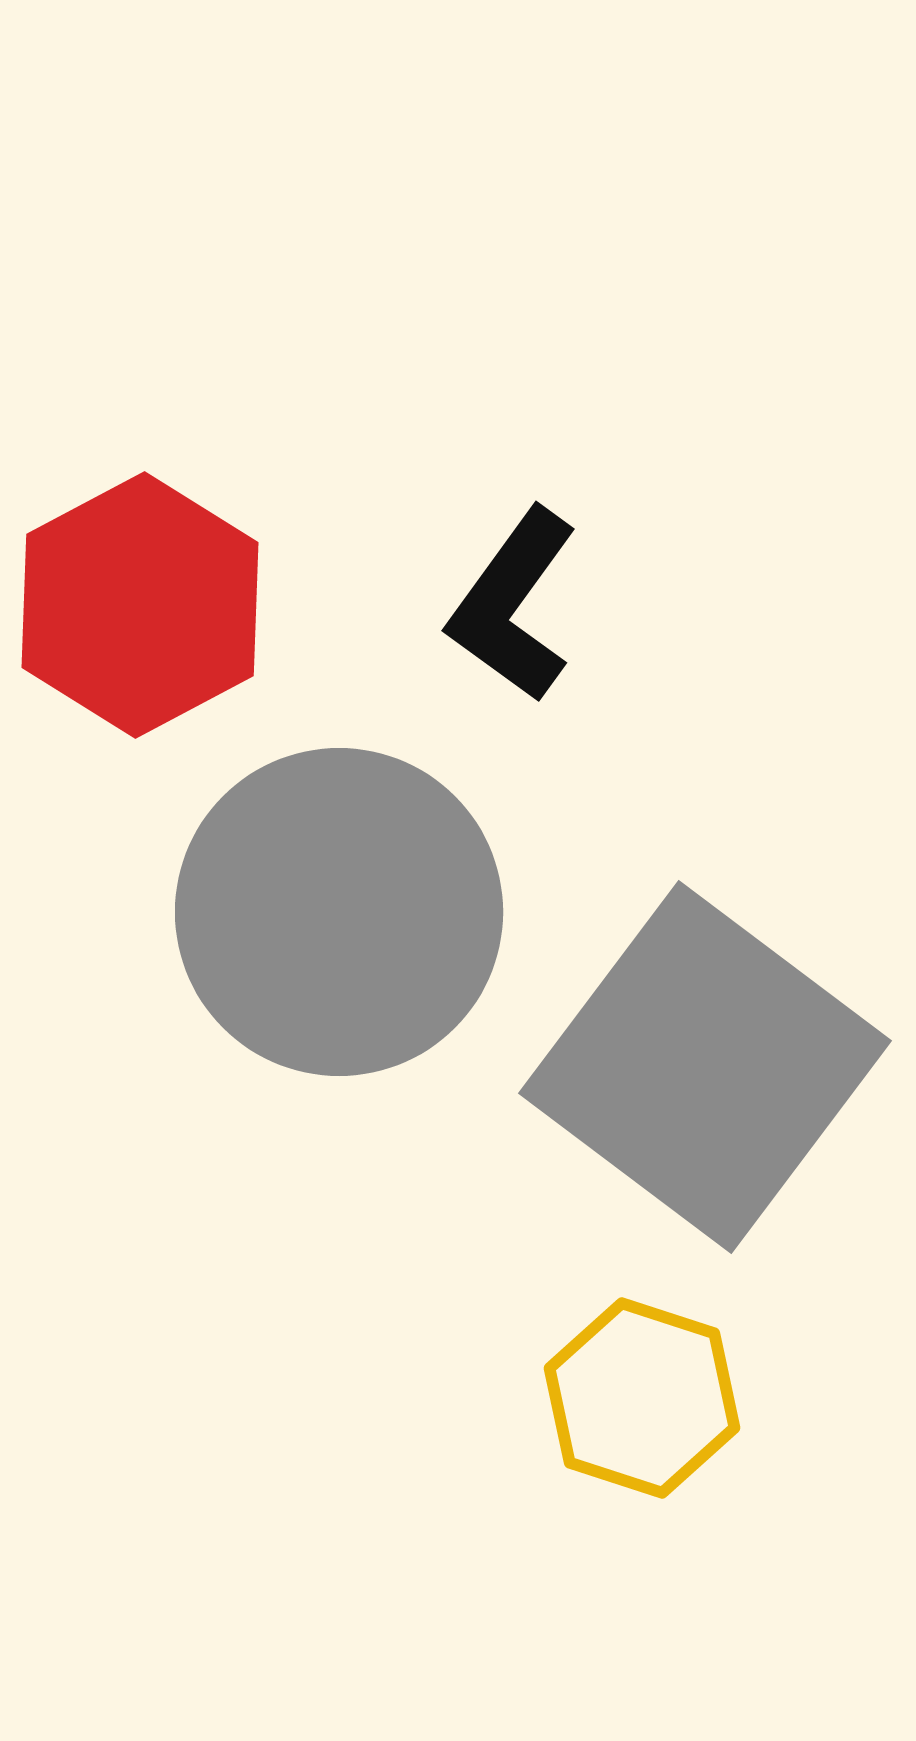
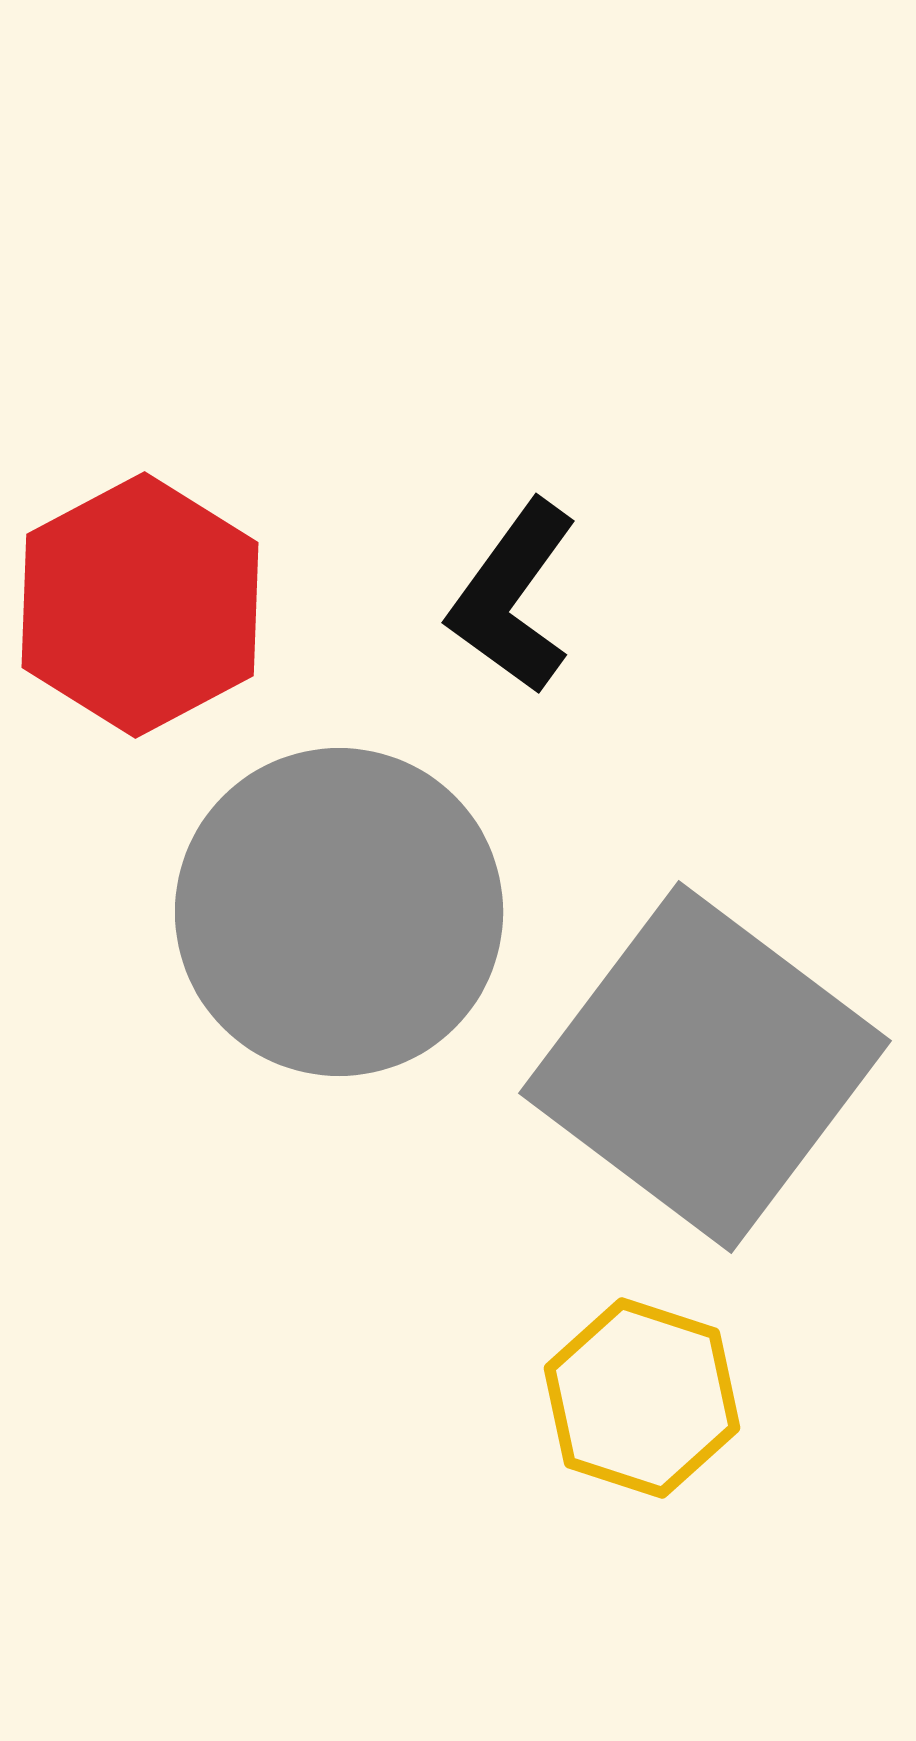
black L-shape: moved 8 px up
